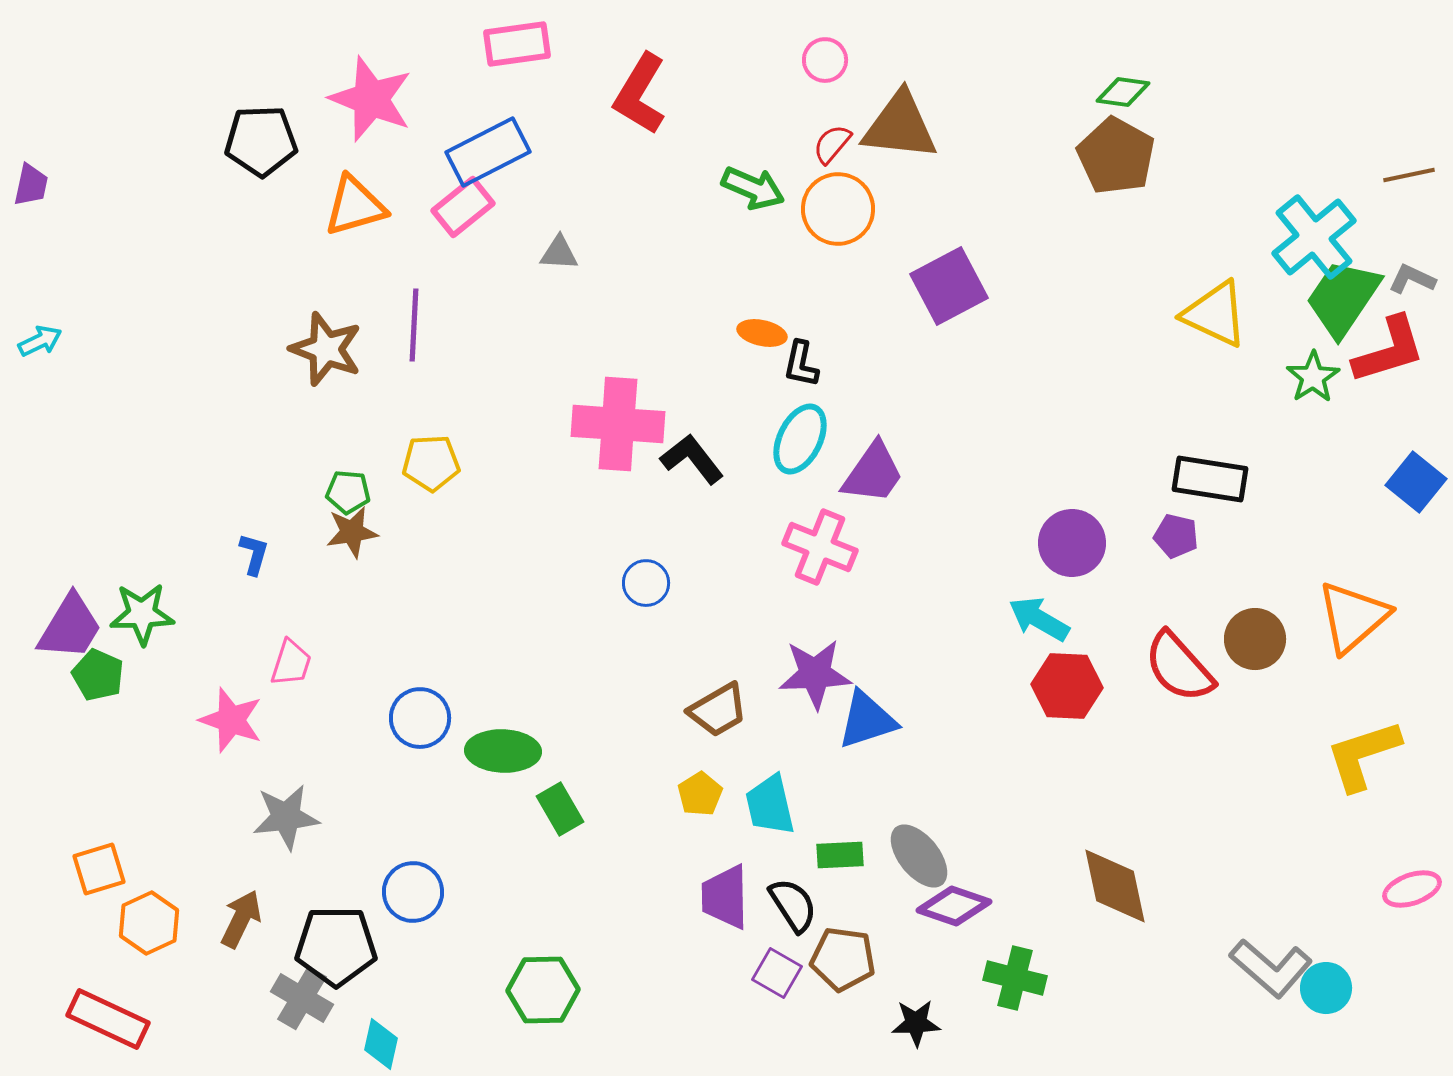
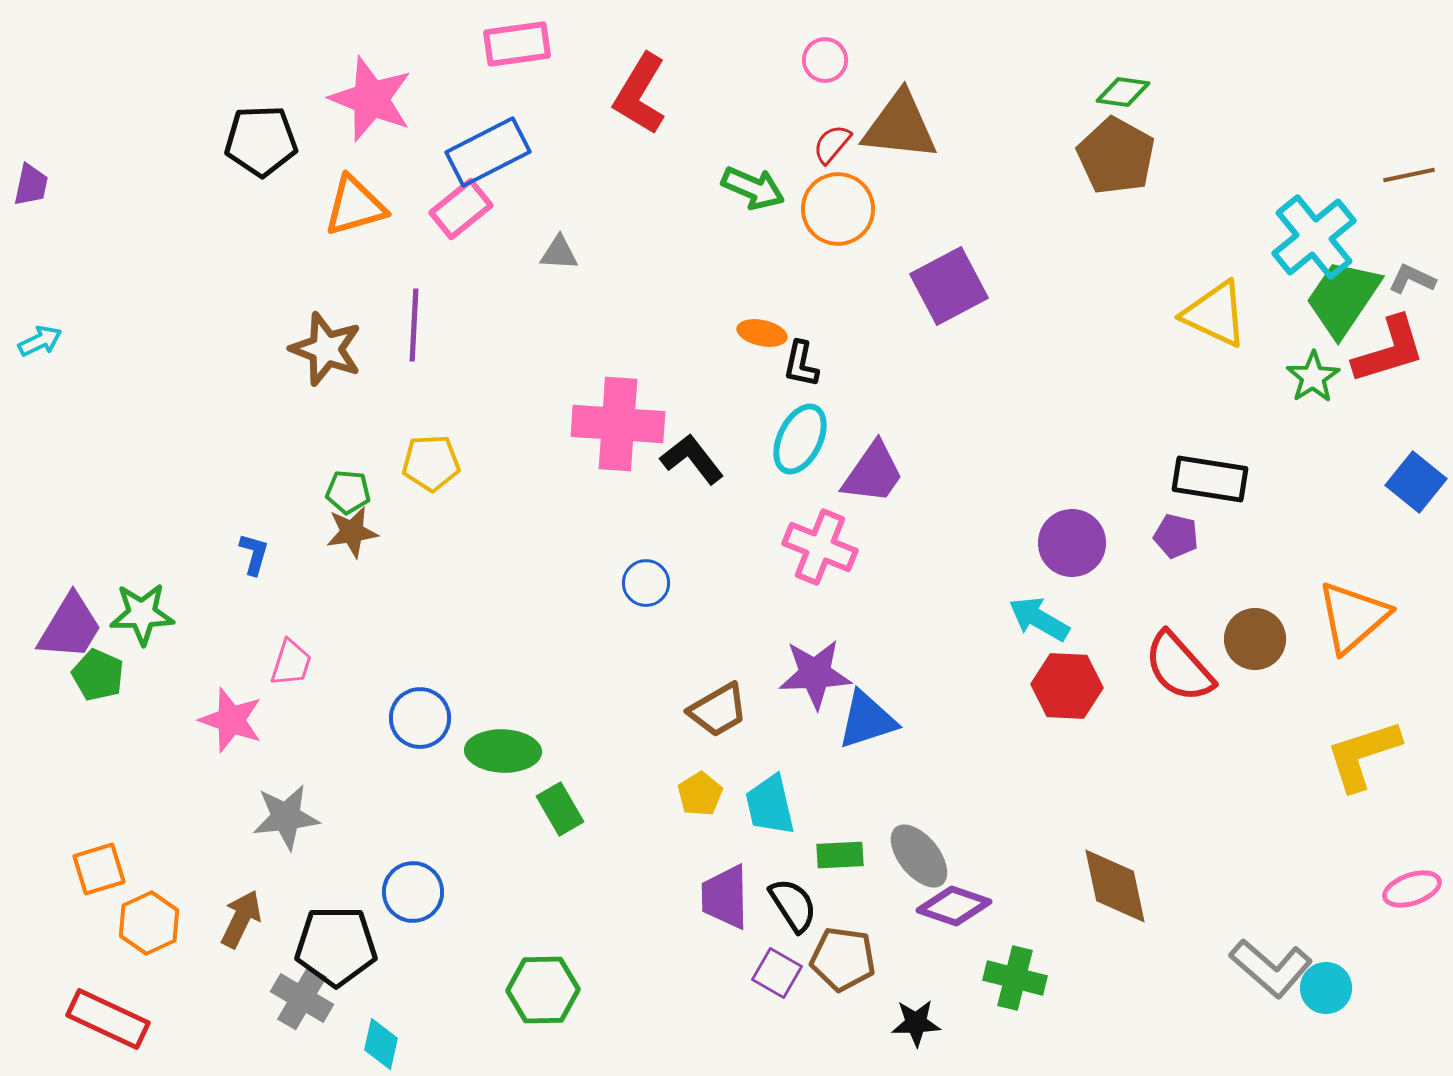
pink rectangle at (463, 207): moved 2 px left, 2 px down
